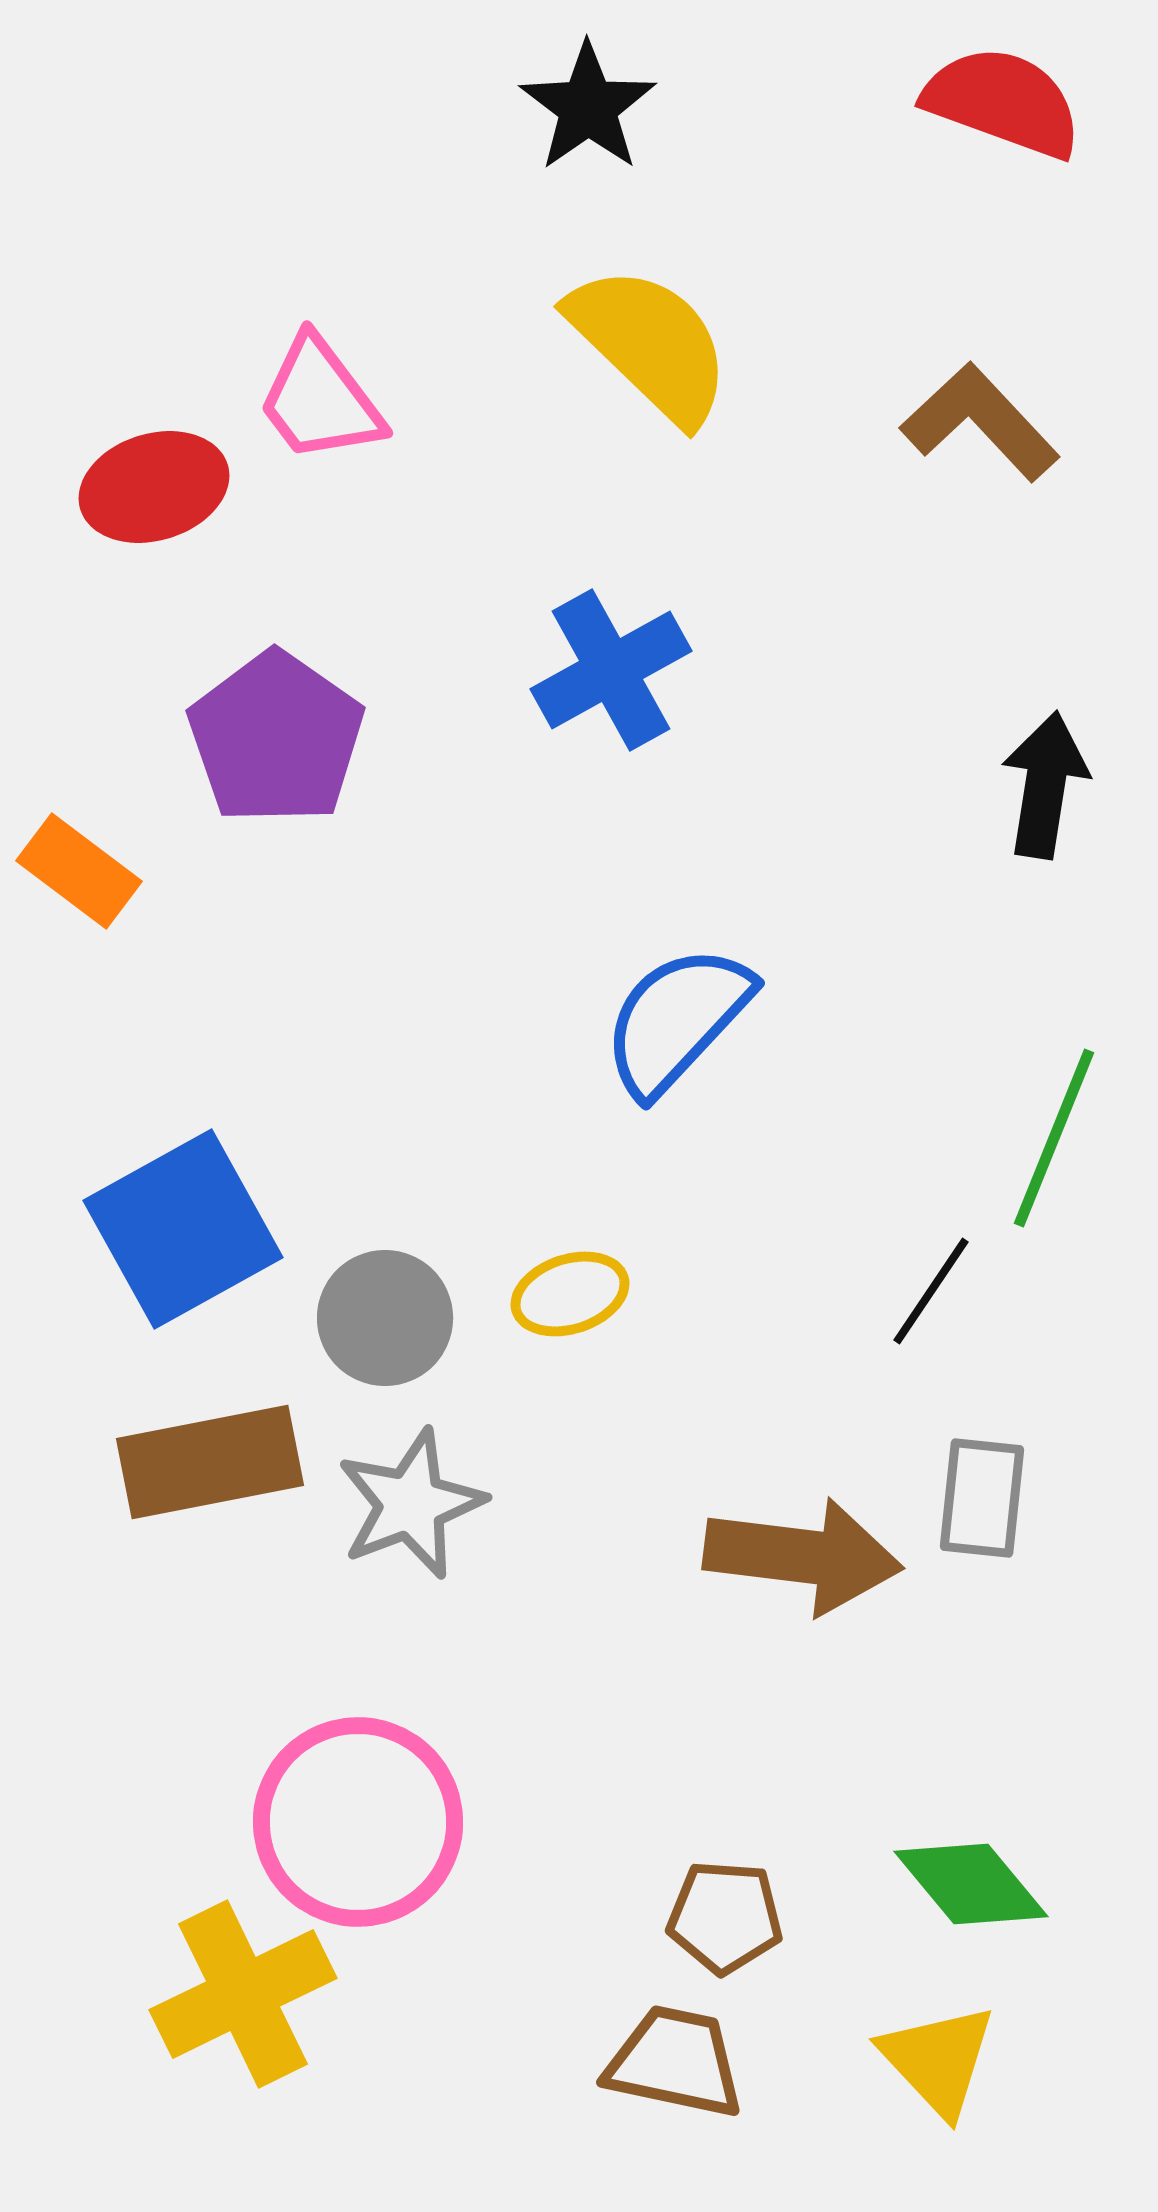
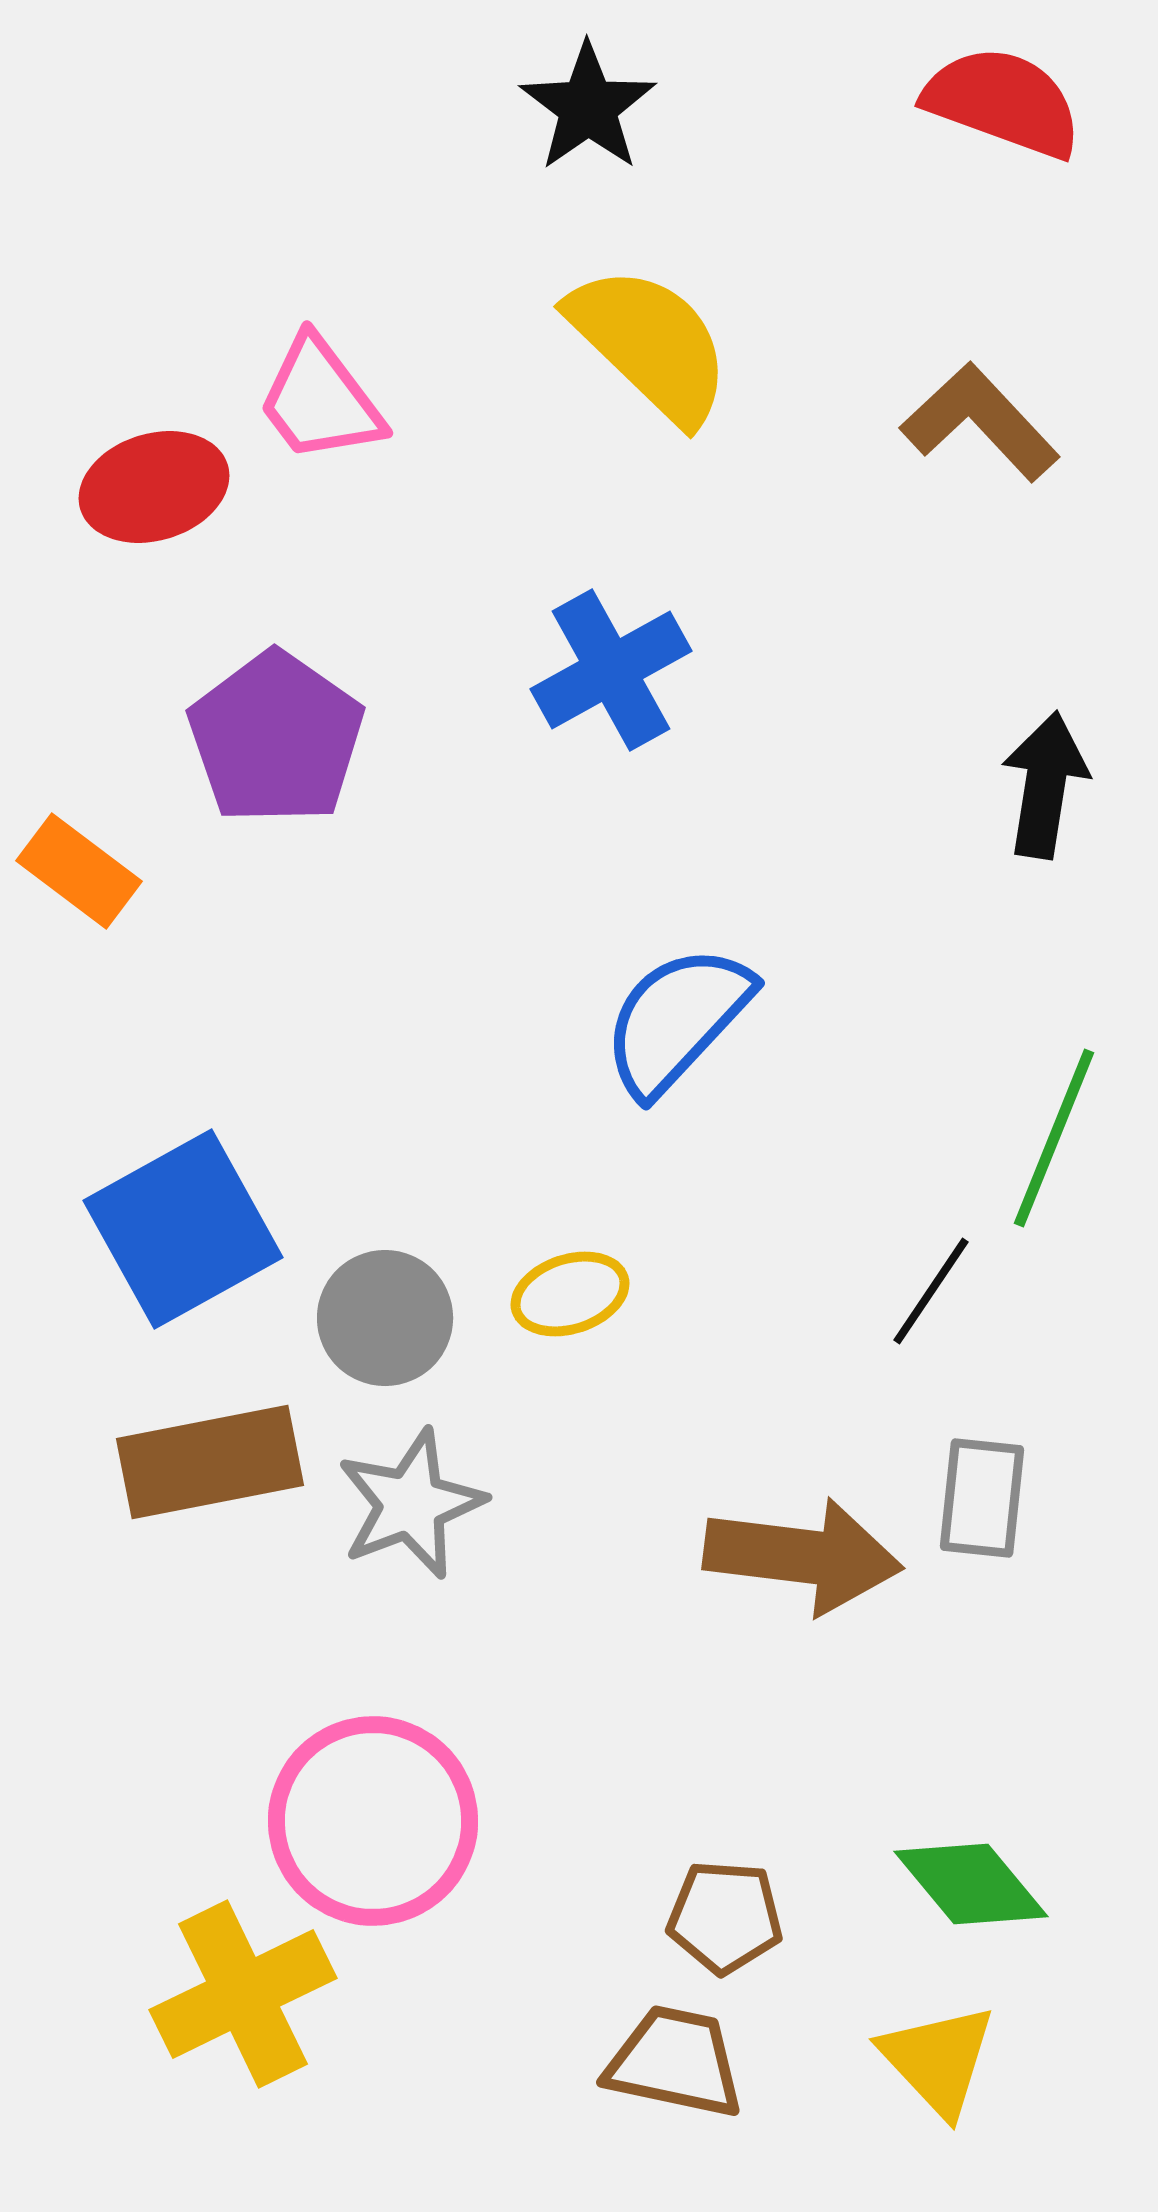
pink circle: moved 15 px right, 1 px up
